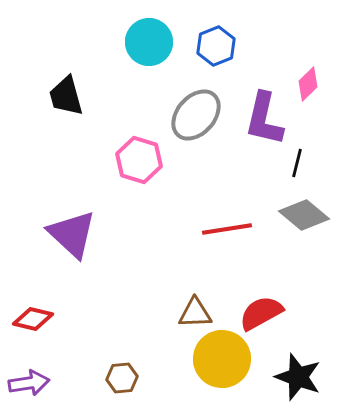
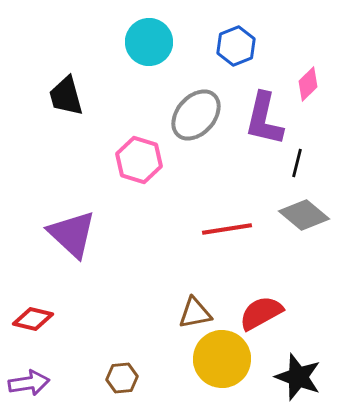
blue hexagon: moved 20 px right
brown triangle: rotated 9 degrees counterclockwise
